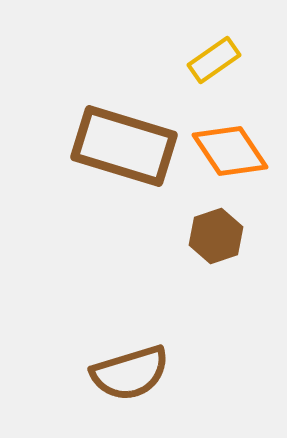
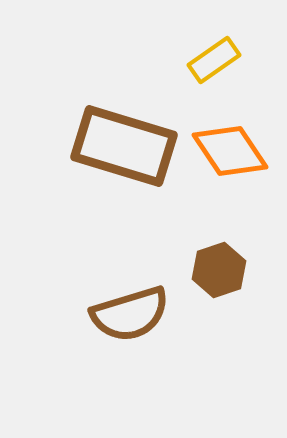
brown hexagon: moved 3 px right, 34 px down
brown semicircle: moved 59 px up
